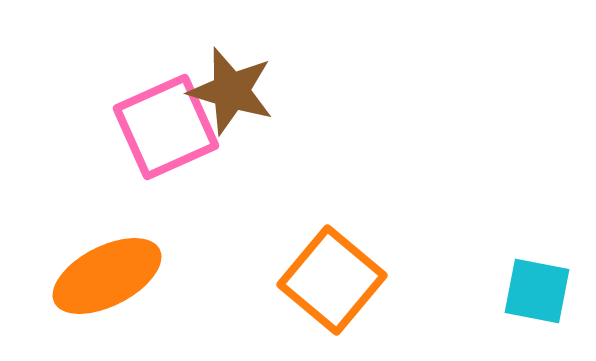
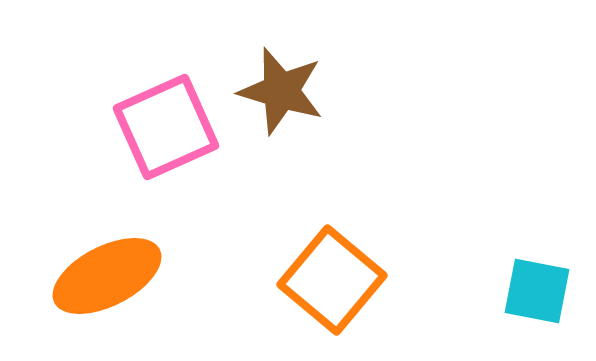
brown star: moved 50 px right
